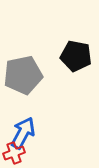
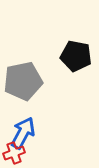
gray pentagon: moved 6 px down
